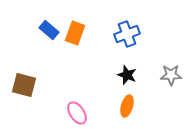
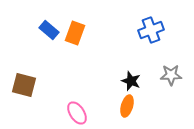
blue cross: moved 24 px right, 4 px up
black star: moved 4 px right, 6 px down
